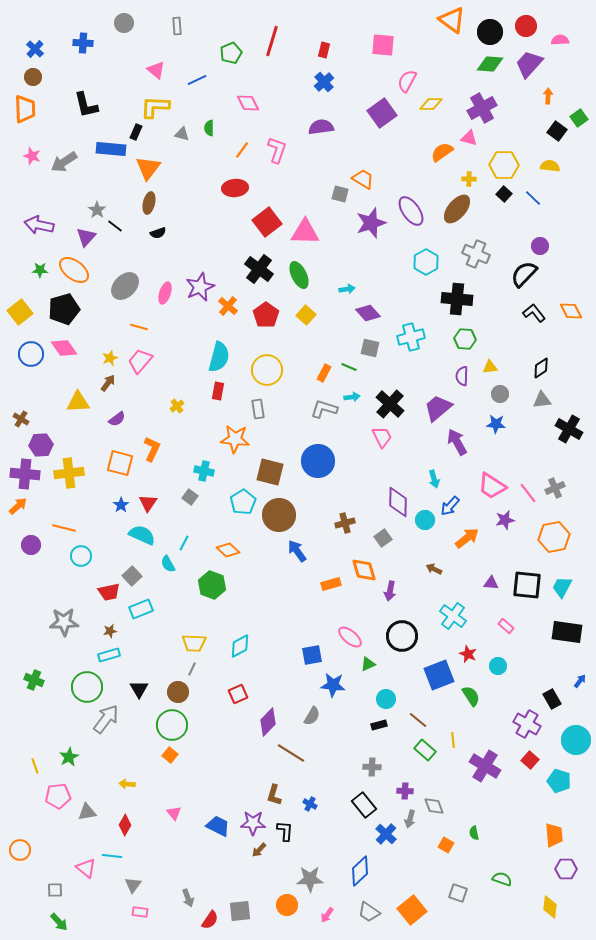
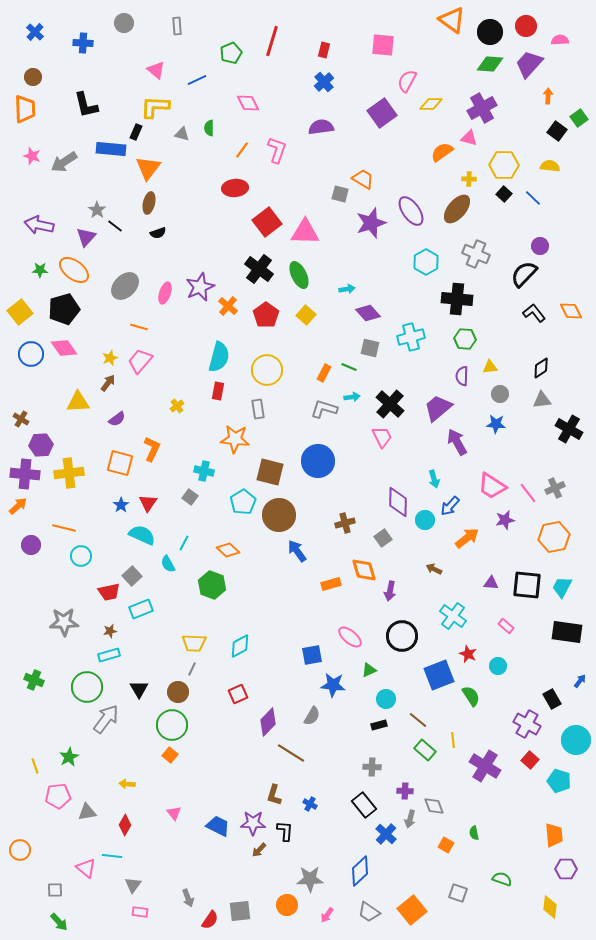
blue cross at (35, 49): moved 17 px up
green triangle at (368, 664): moved 1 px right, 6 px down
